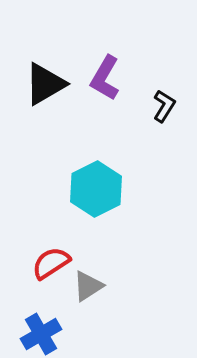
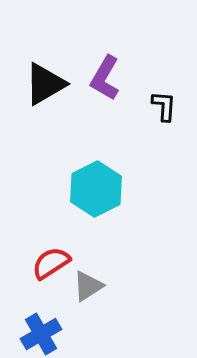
black L-shape: rotated 28 degrees counterclockwise
